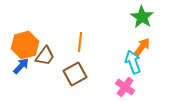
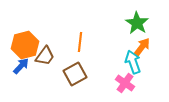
green star: moved 5 px left, 6 px down
pink cross: moved 4 px up
